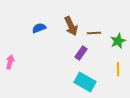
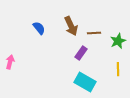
blue semicircle: rotated 72 degrees clockwise
